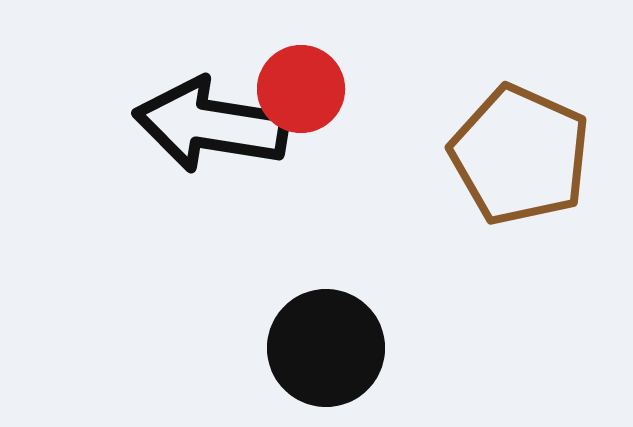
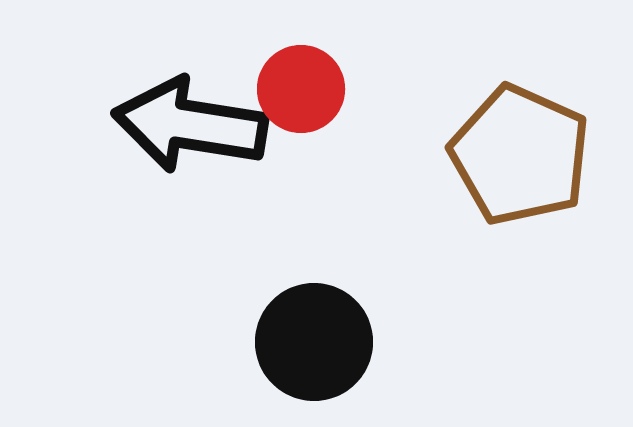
black arrow: moved 21 px left
black circle: moved 12 px left, 6 px up
